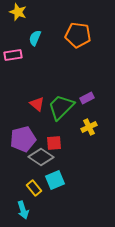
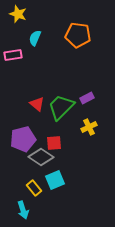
yellow star: moved 2 px down
